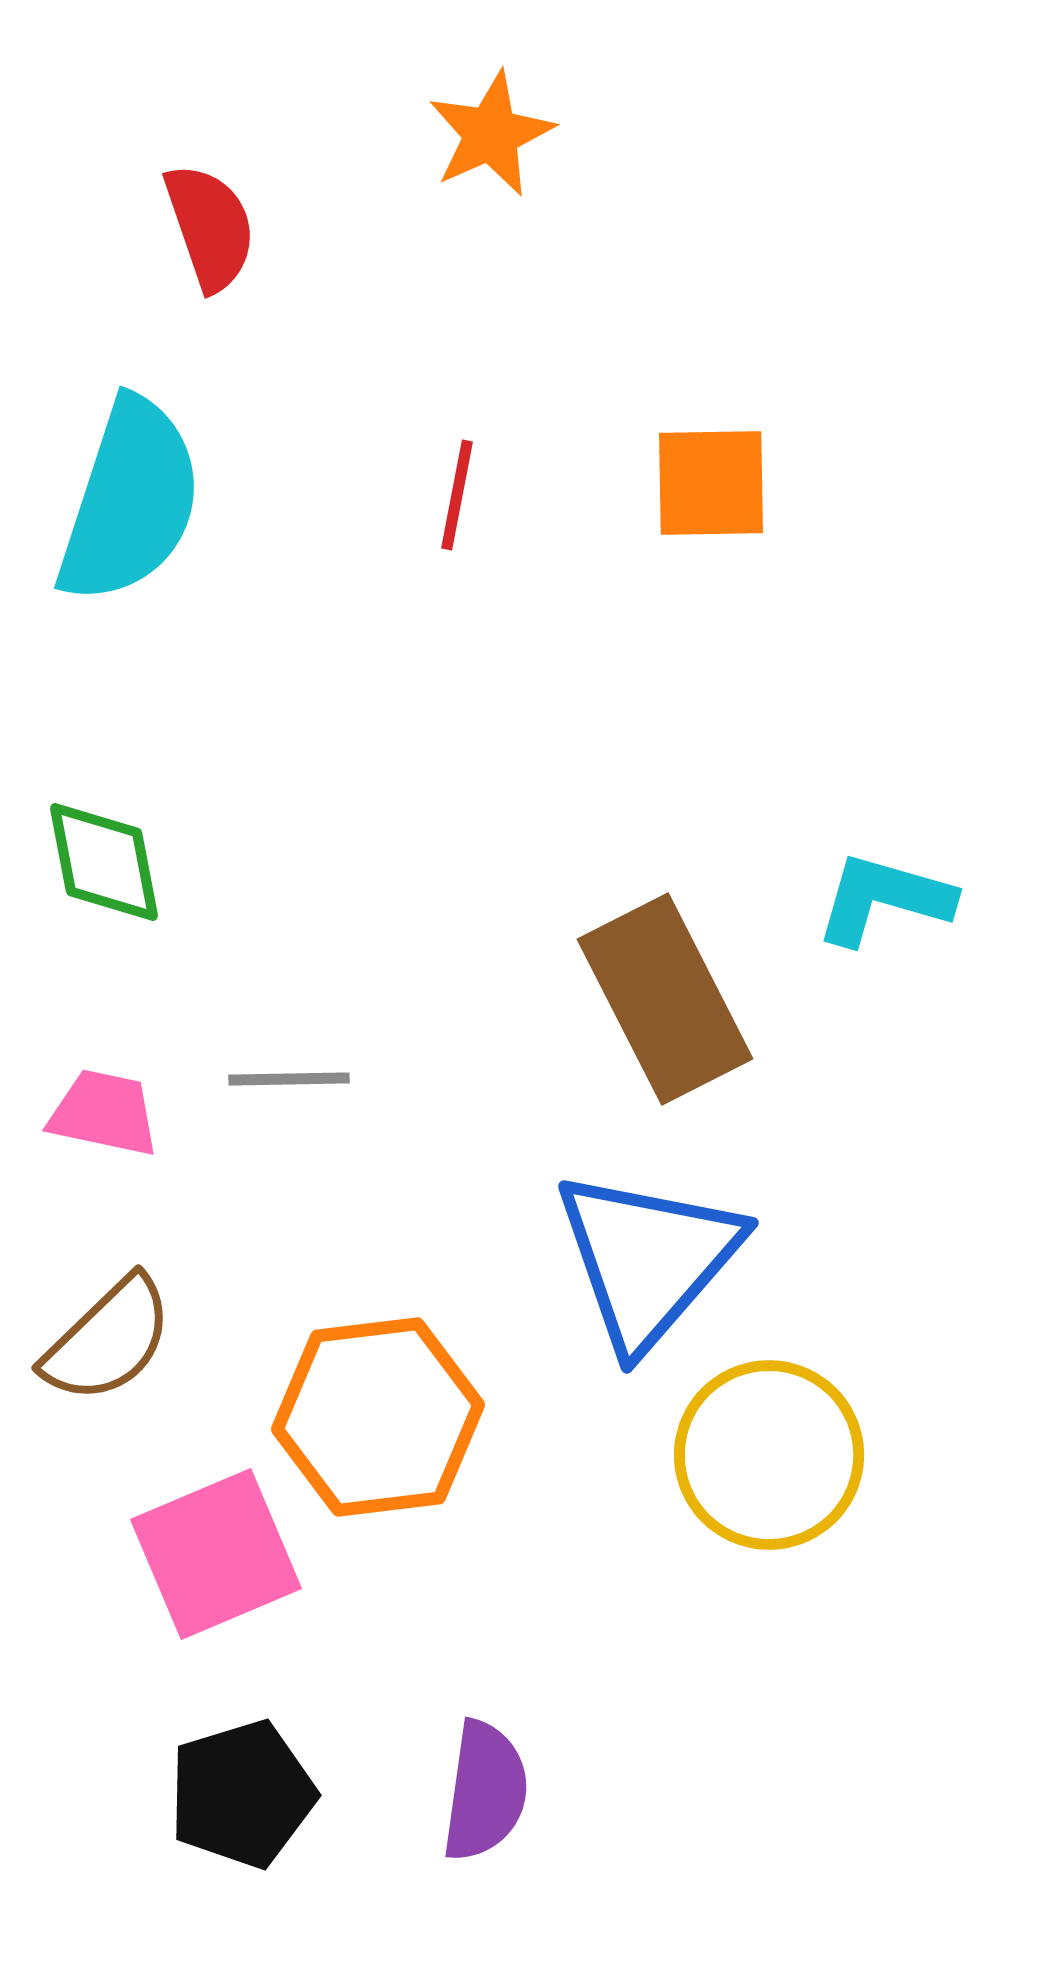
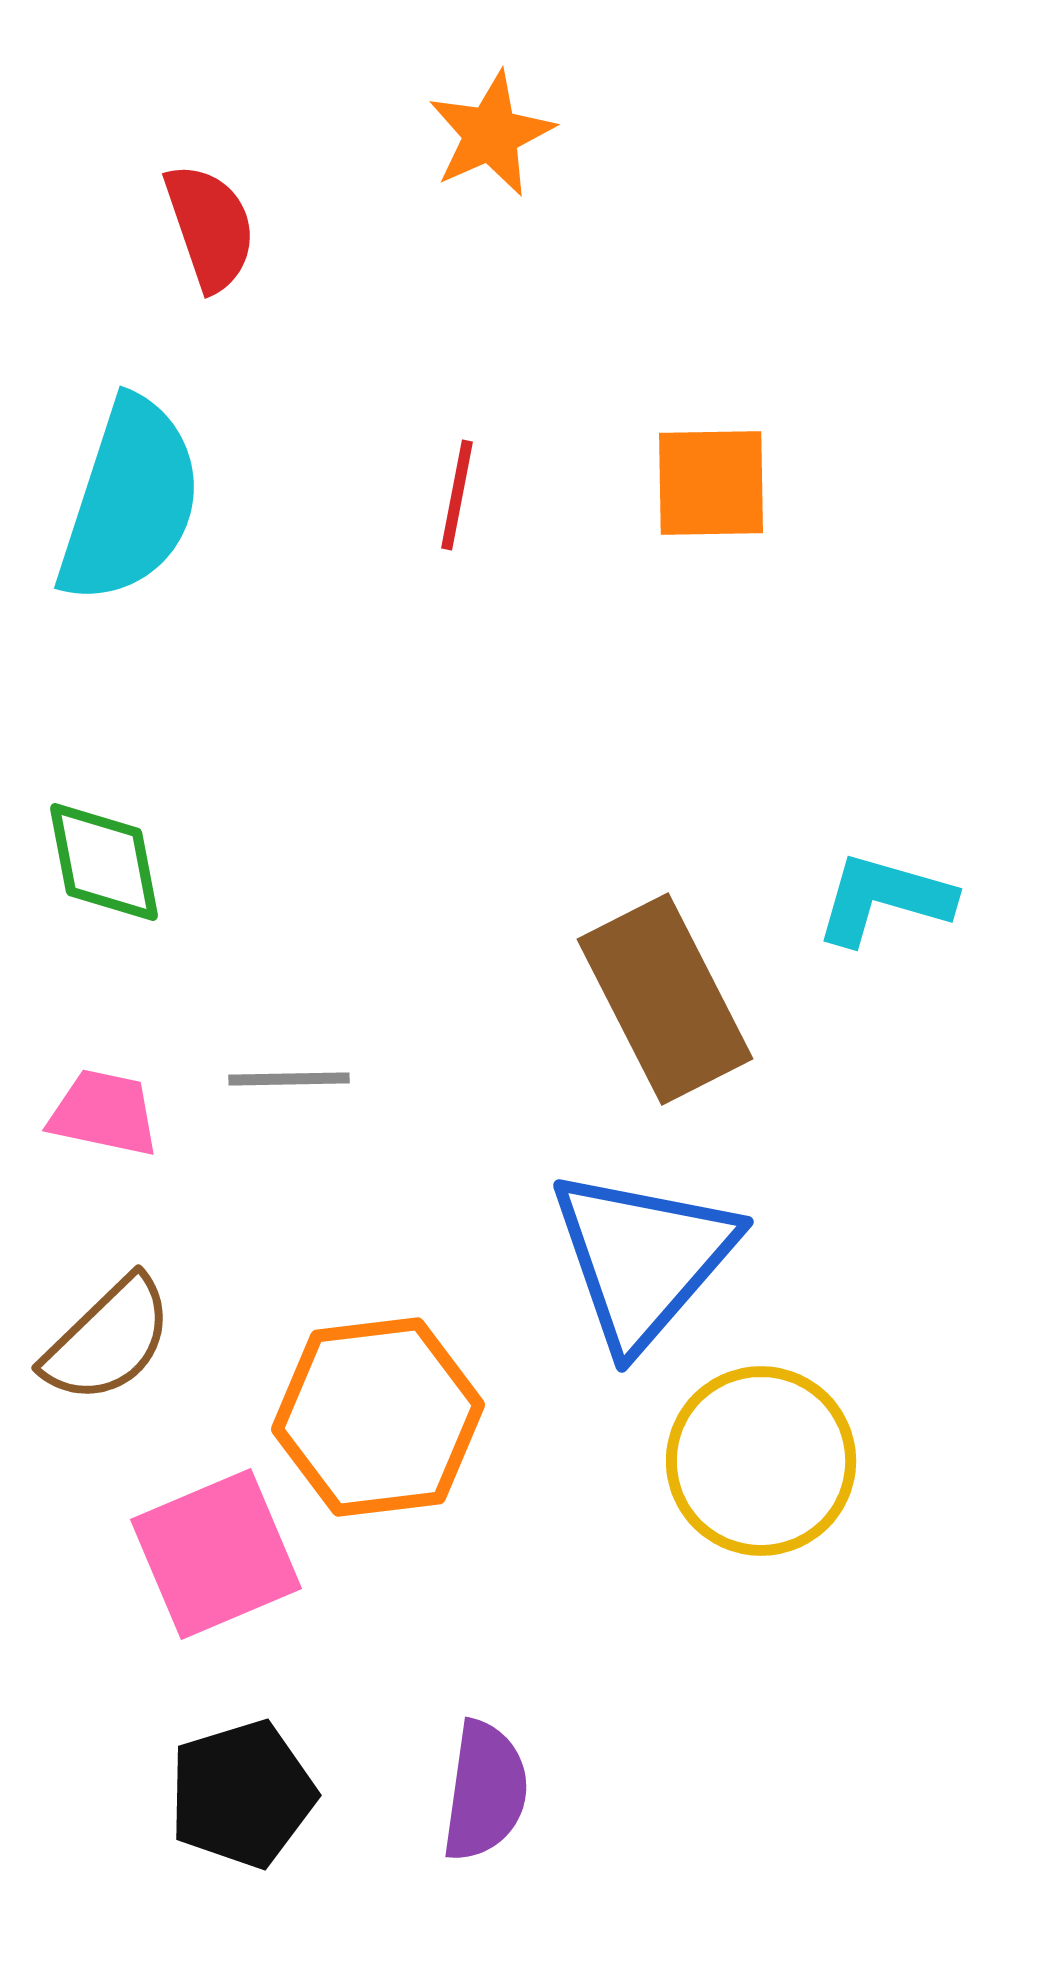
blue triangle: moved 5 px left, 1 px up
yellow circle: moved 8 px left, 6 px down
